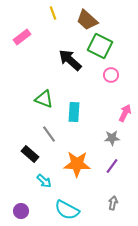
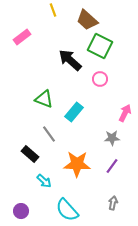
yellow line: moved 3 px up
pink circle: moved 11 px left, 4 px down
cyan rectangle: rotated 36 degrees clockwise
cyan semicircle: rotated 20 degrees clockwise
